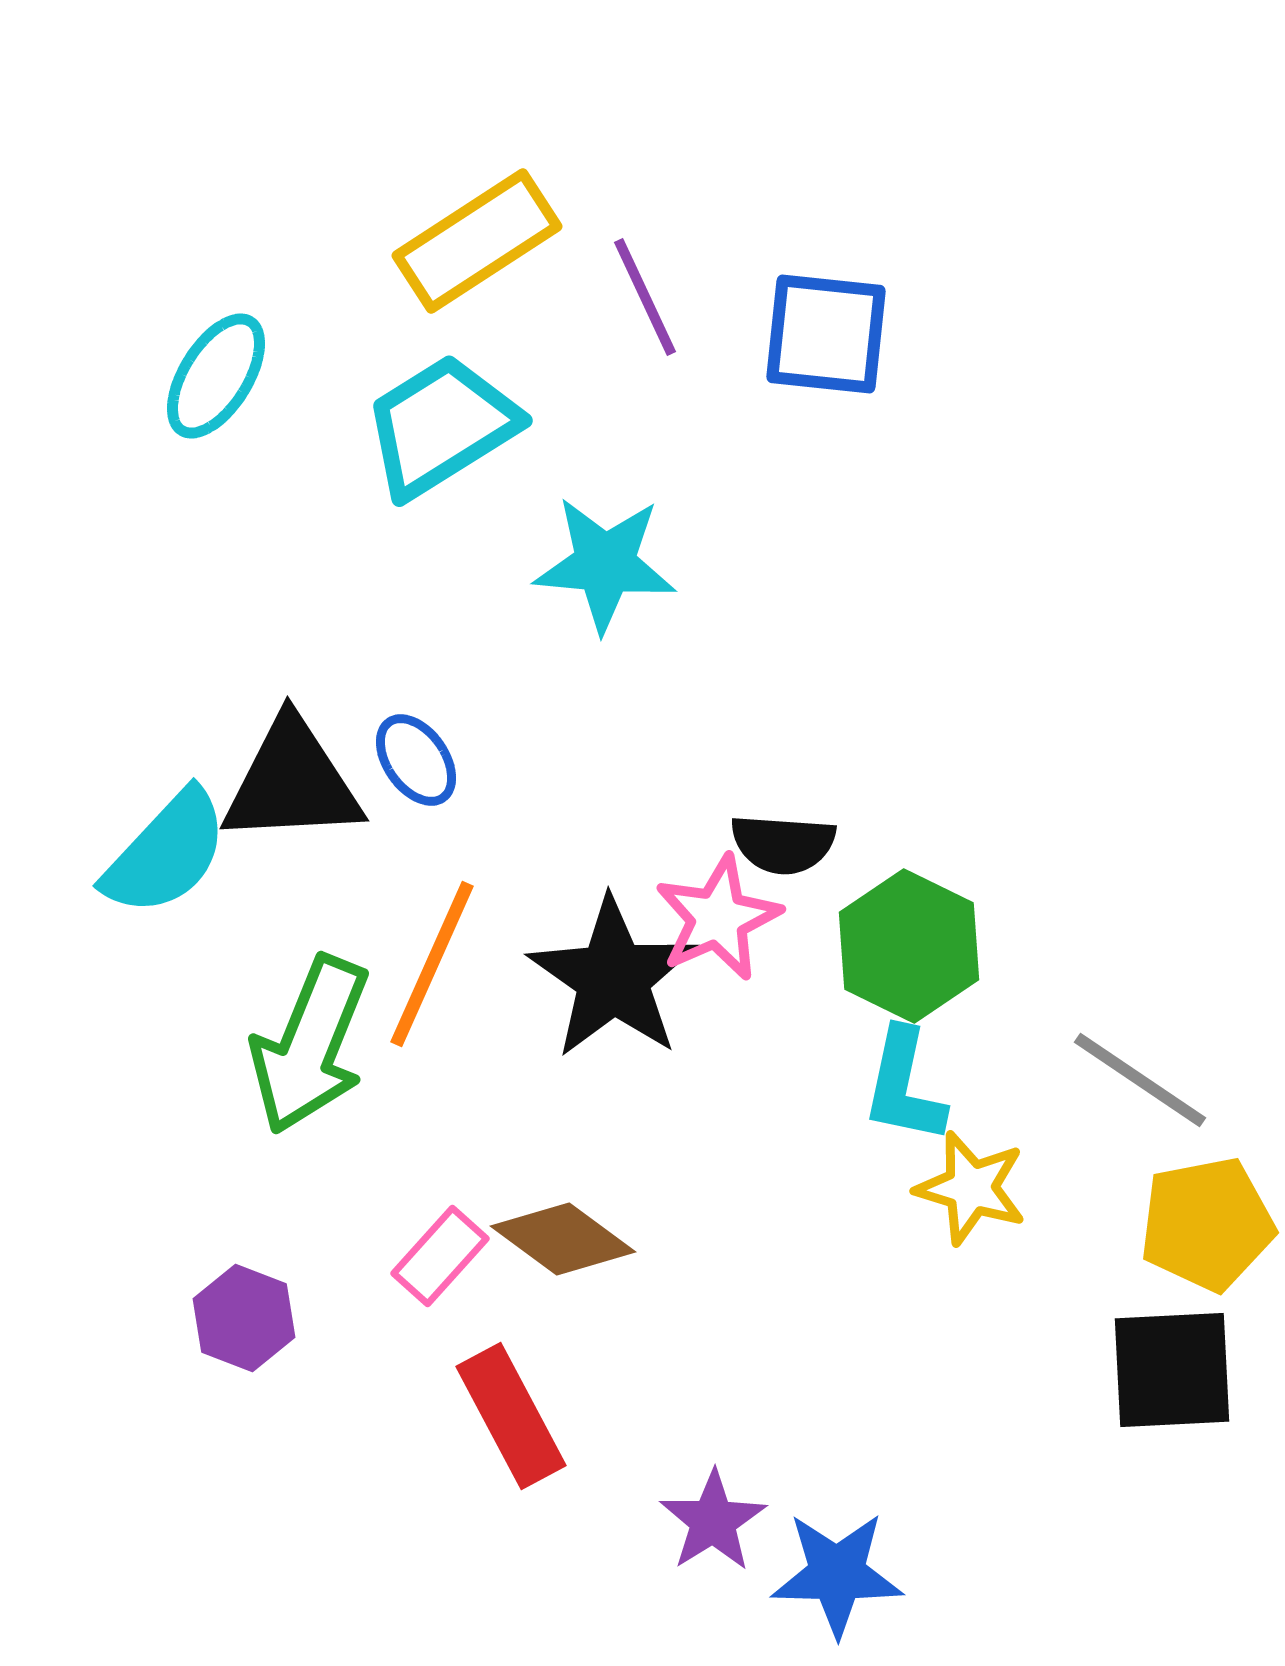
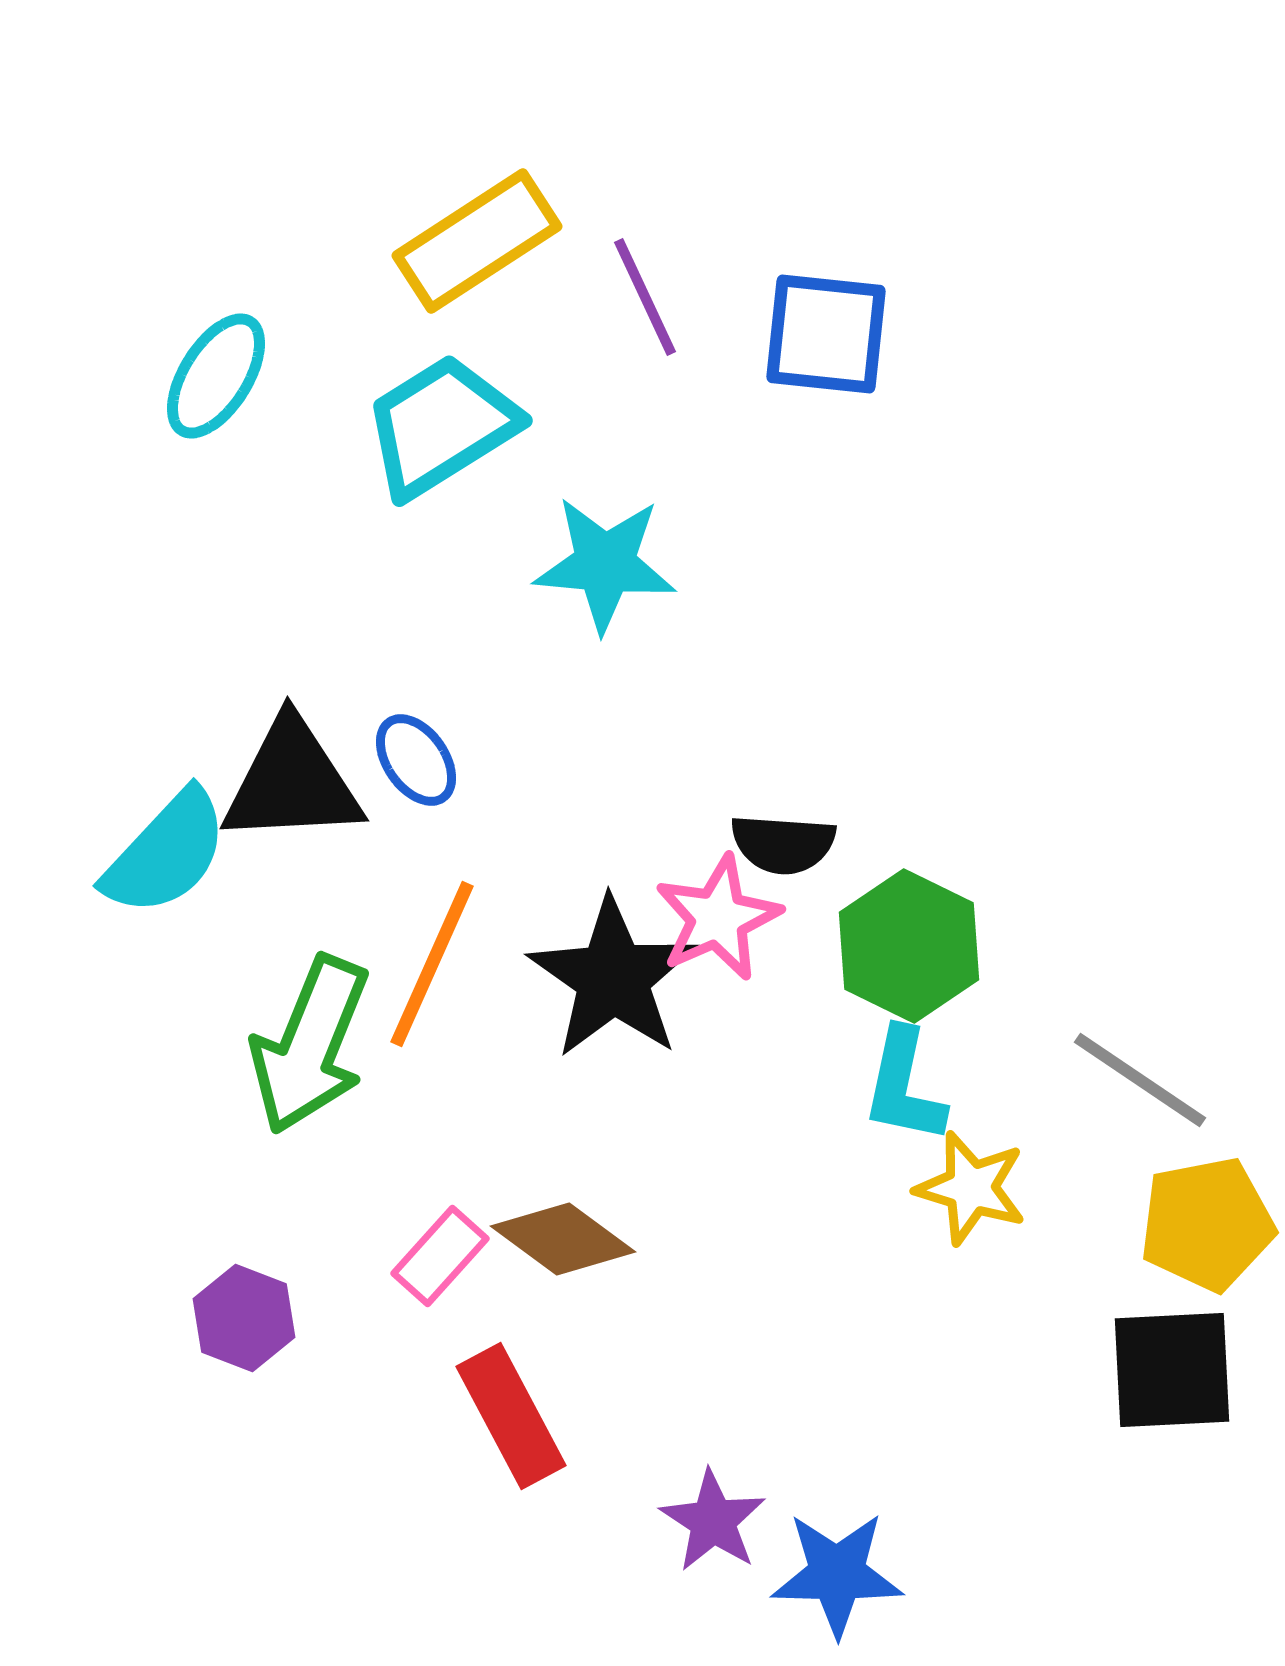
purple star: rotated 7 degrees counterclockwise
